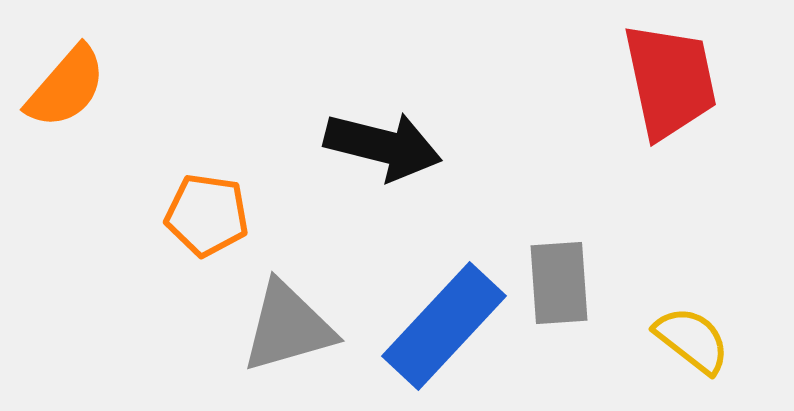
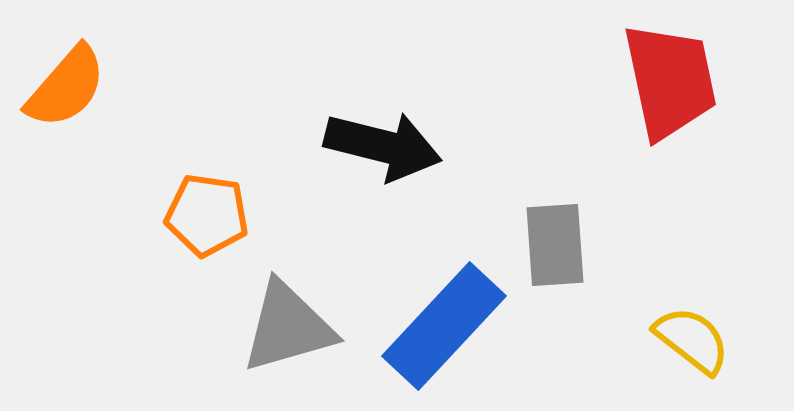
gray rectangle: moved 4 px left, 38 px up
